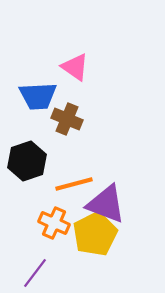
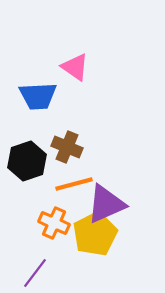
brown cross: moved 28 px down
purple triangle: rotated 45 degrees counterclockwise
